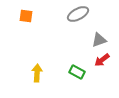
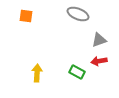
gray ellipse: rotated 50 degrees clockwise
red arrow: moved 3 px left, 1 px down; rotated 28 degrees clockwise
